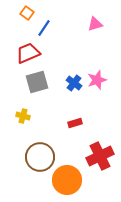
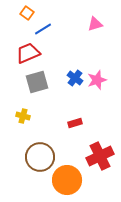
blue line: moved 1 px left, 1 px down; rotated 24 degrees clockwise
blue cross: moved 1 px right, 5 px up
